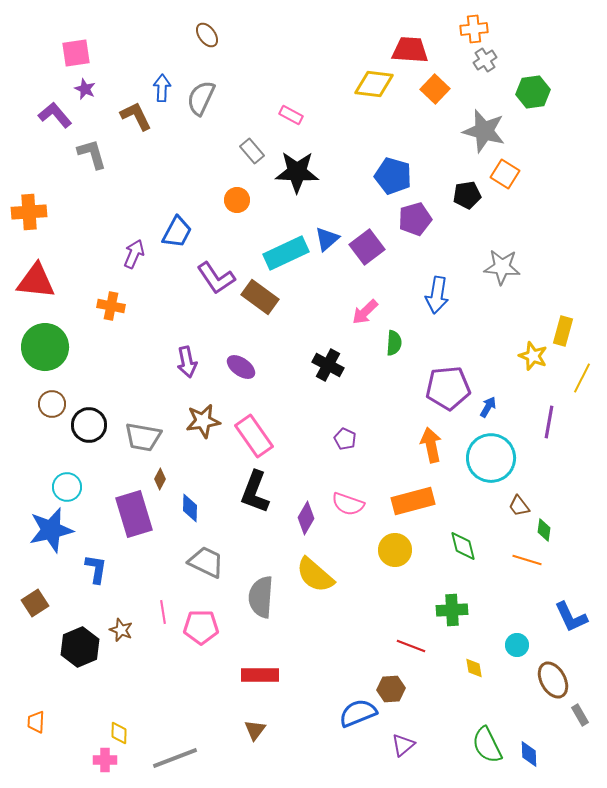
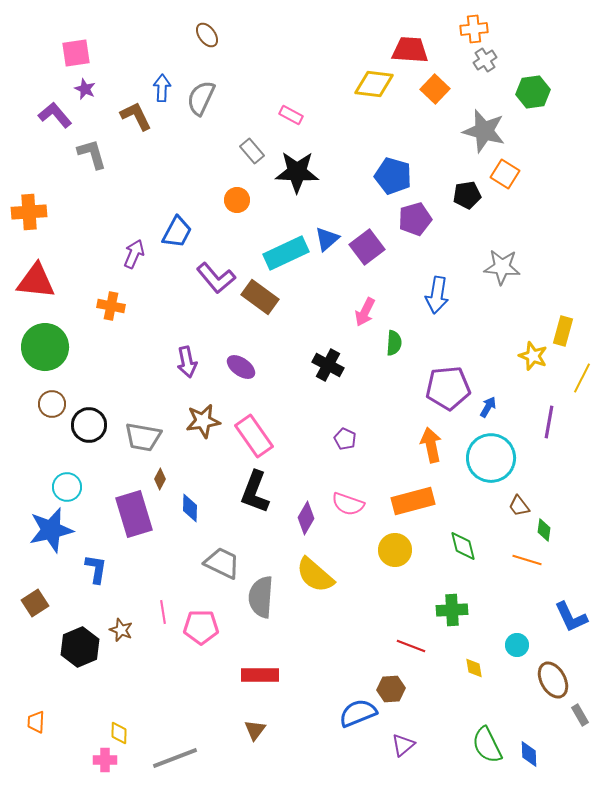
purple L-shape at (216, 278): rotated 6 degrees counterclockwise
pink arrow at (365, 312): rotated 20 degrees counterclockwise
gray trapezoid at (206, 562): moved 16 px right, 1 px down
